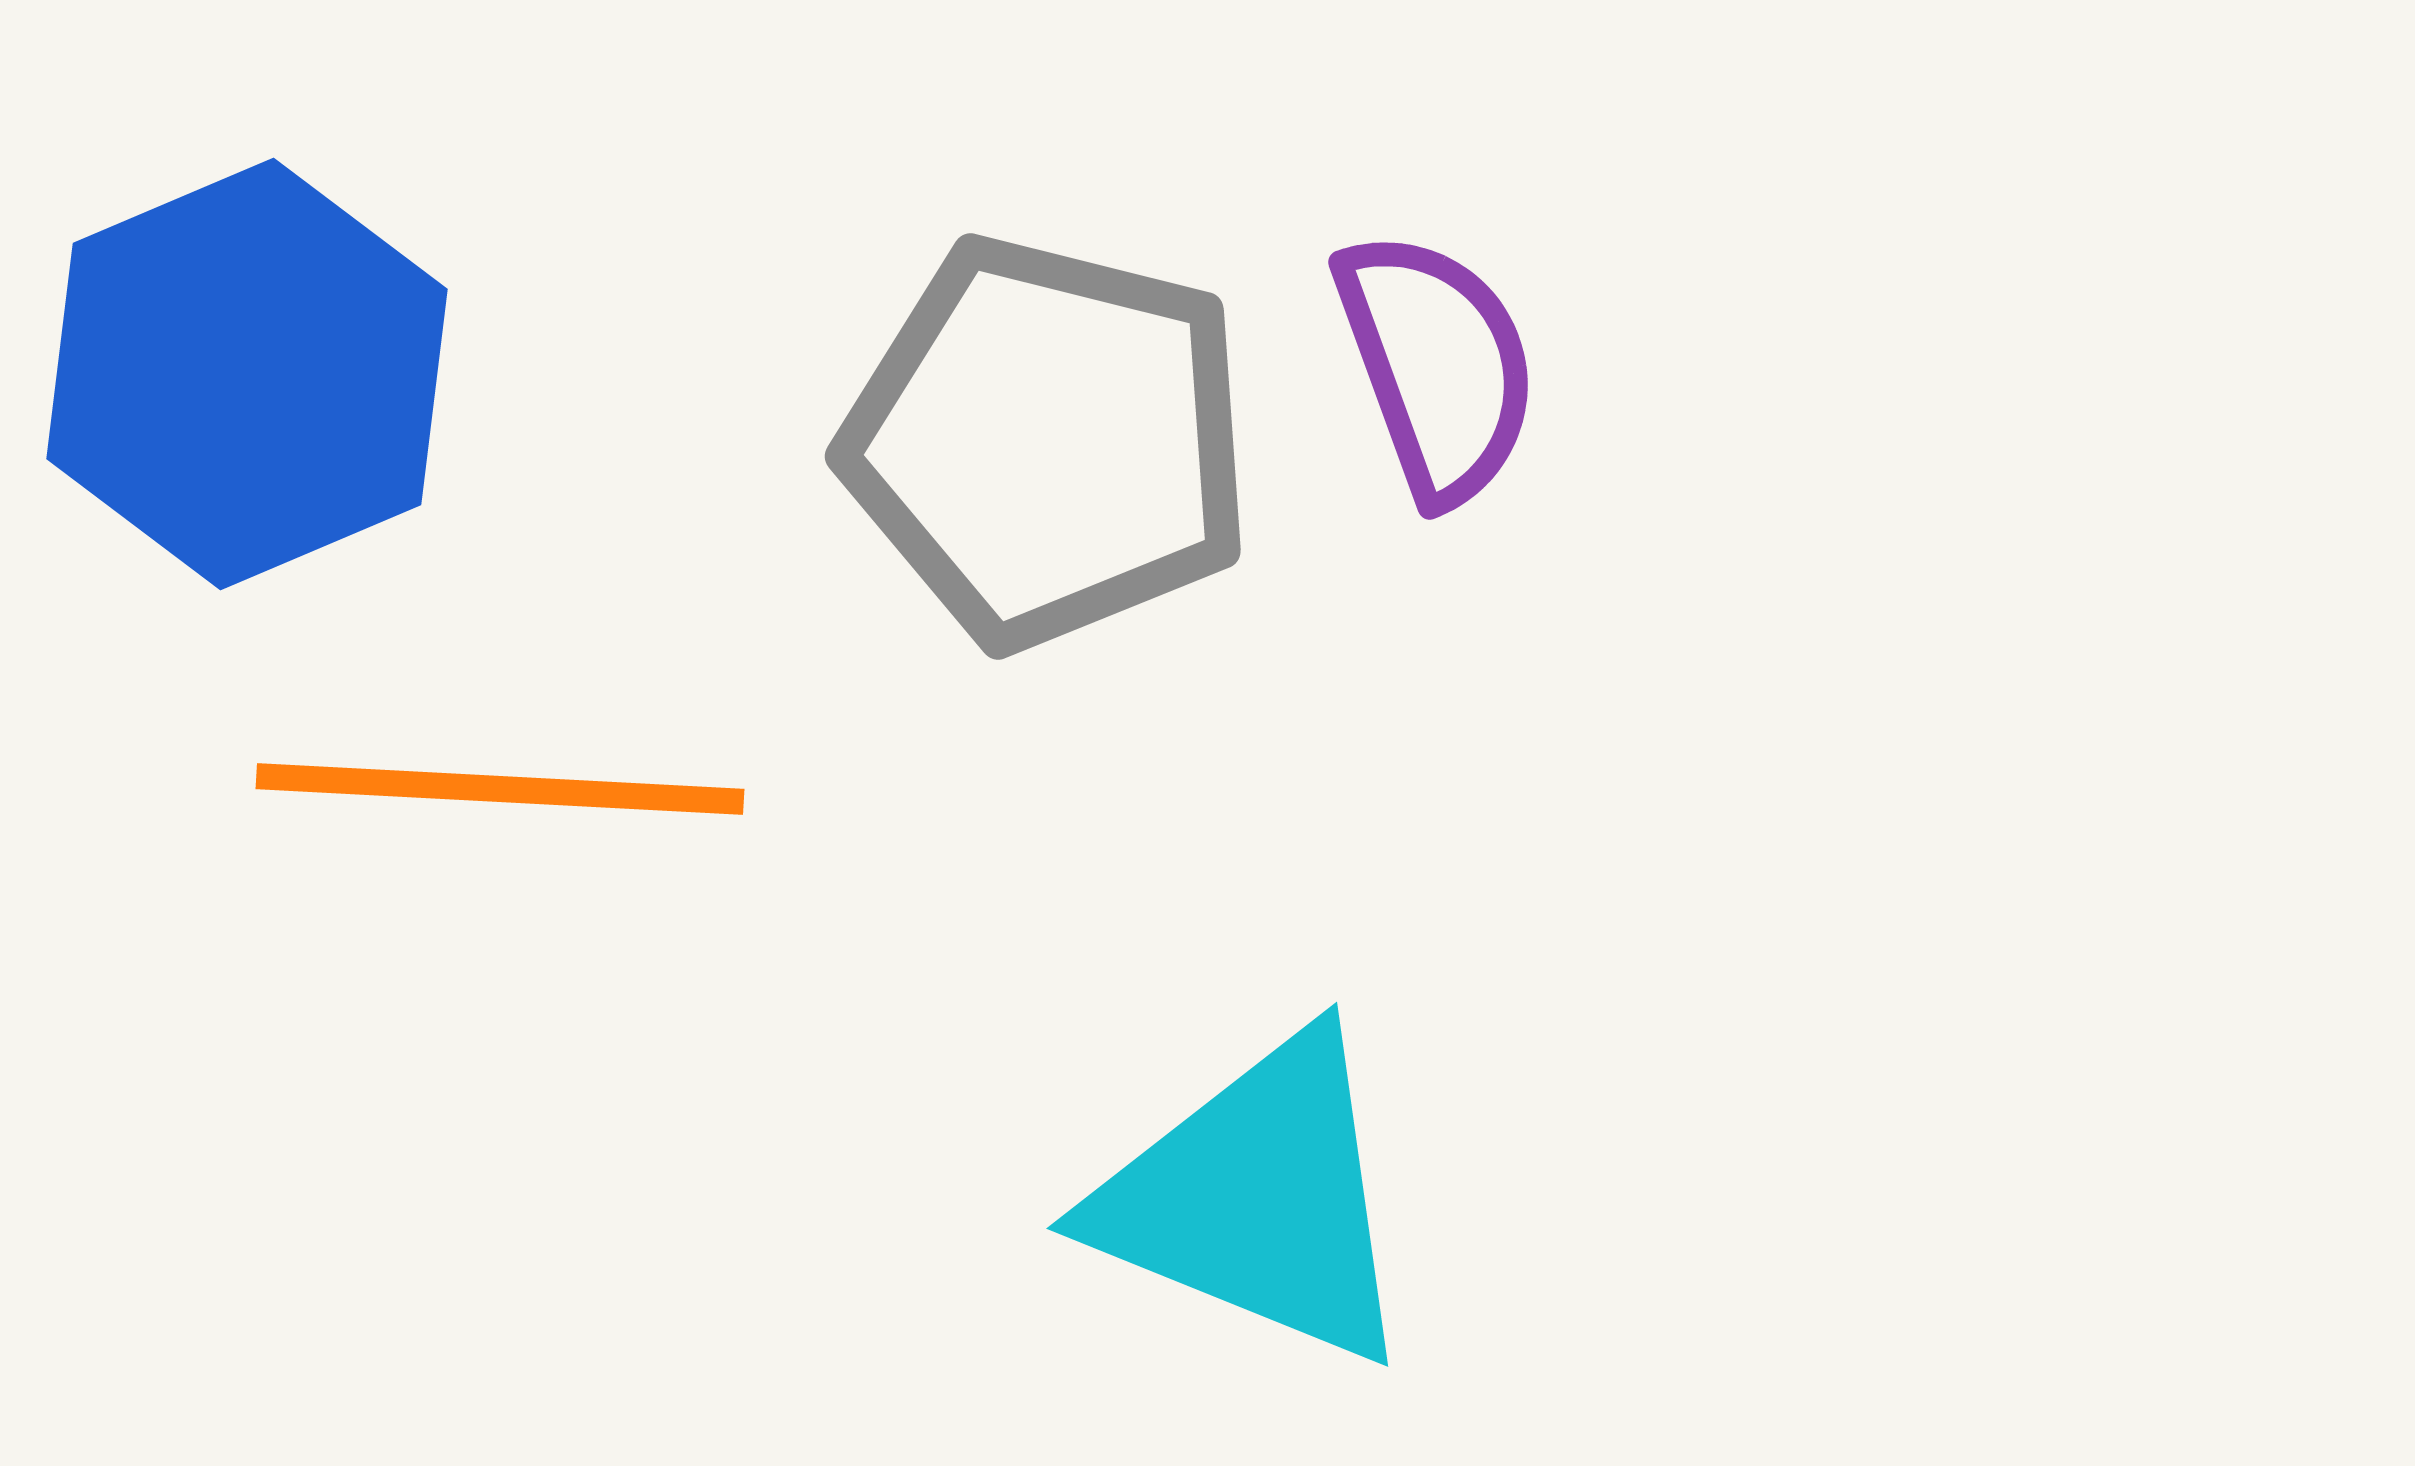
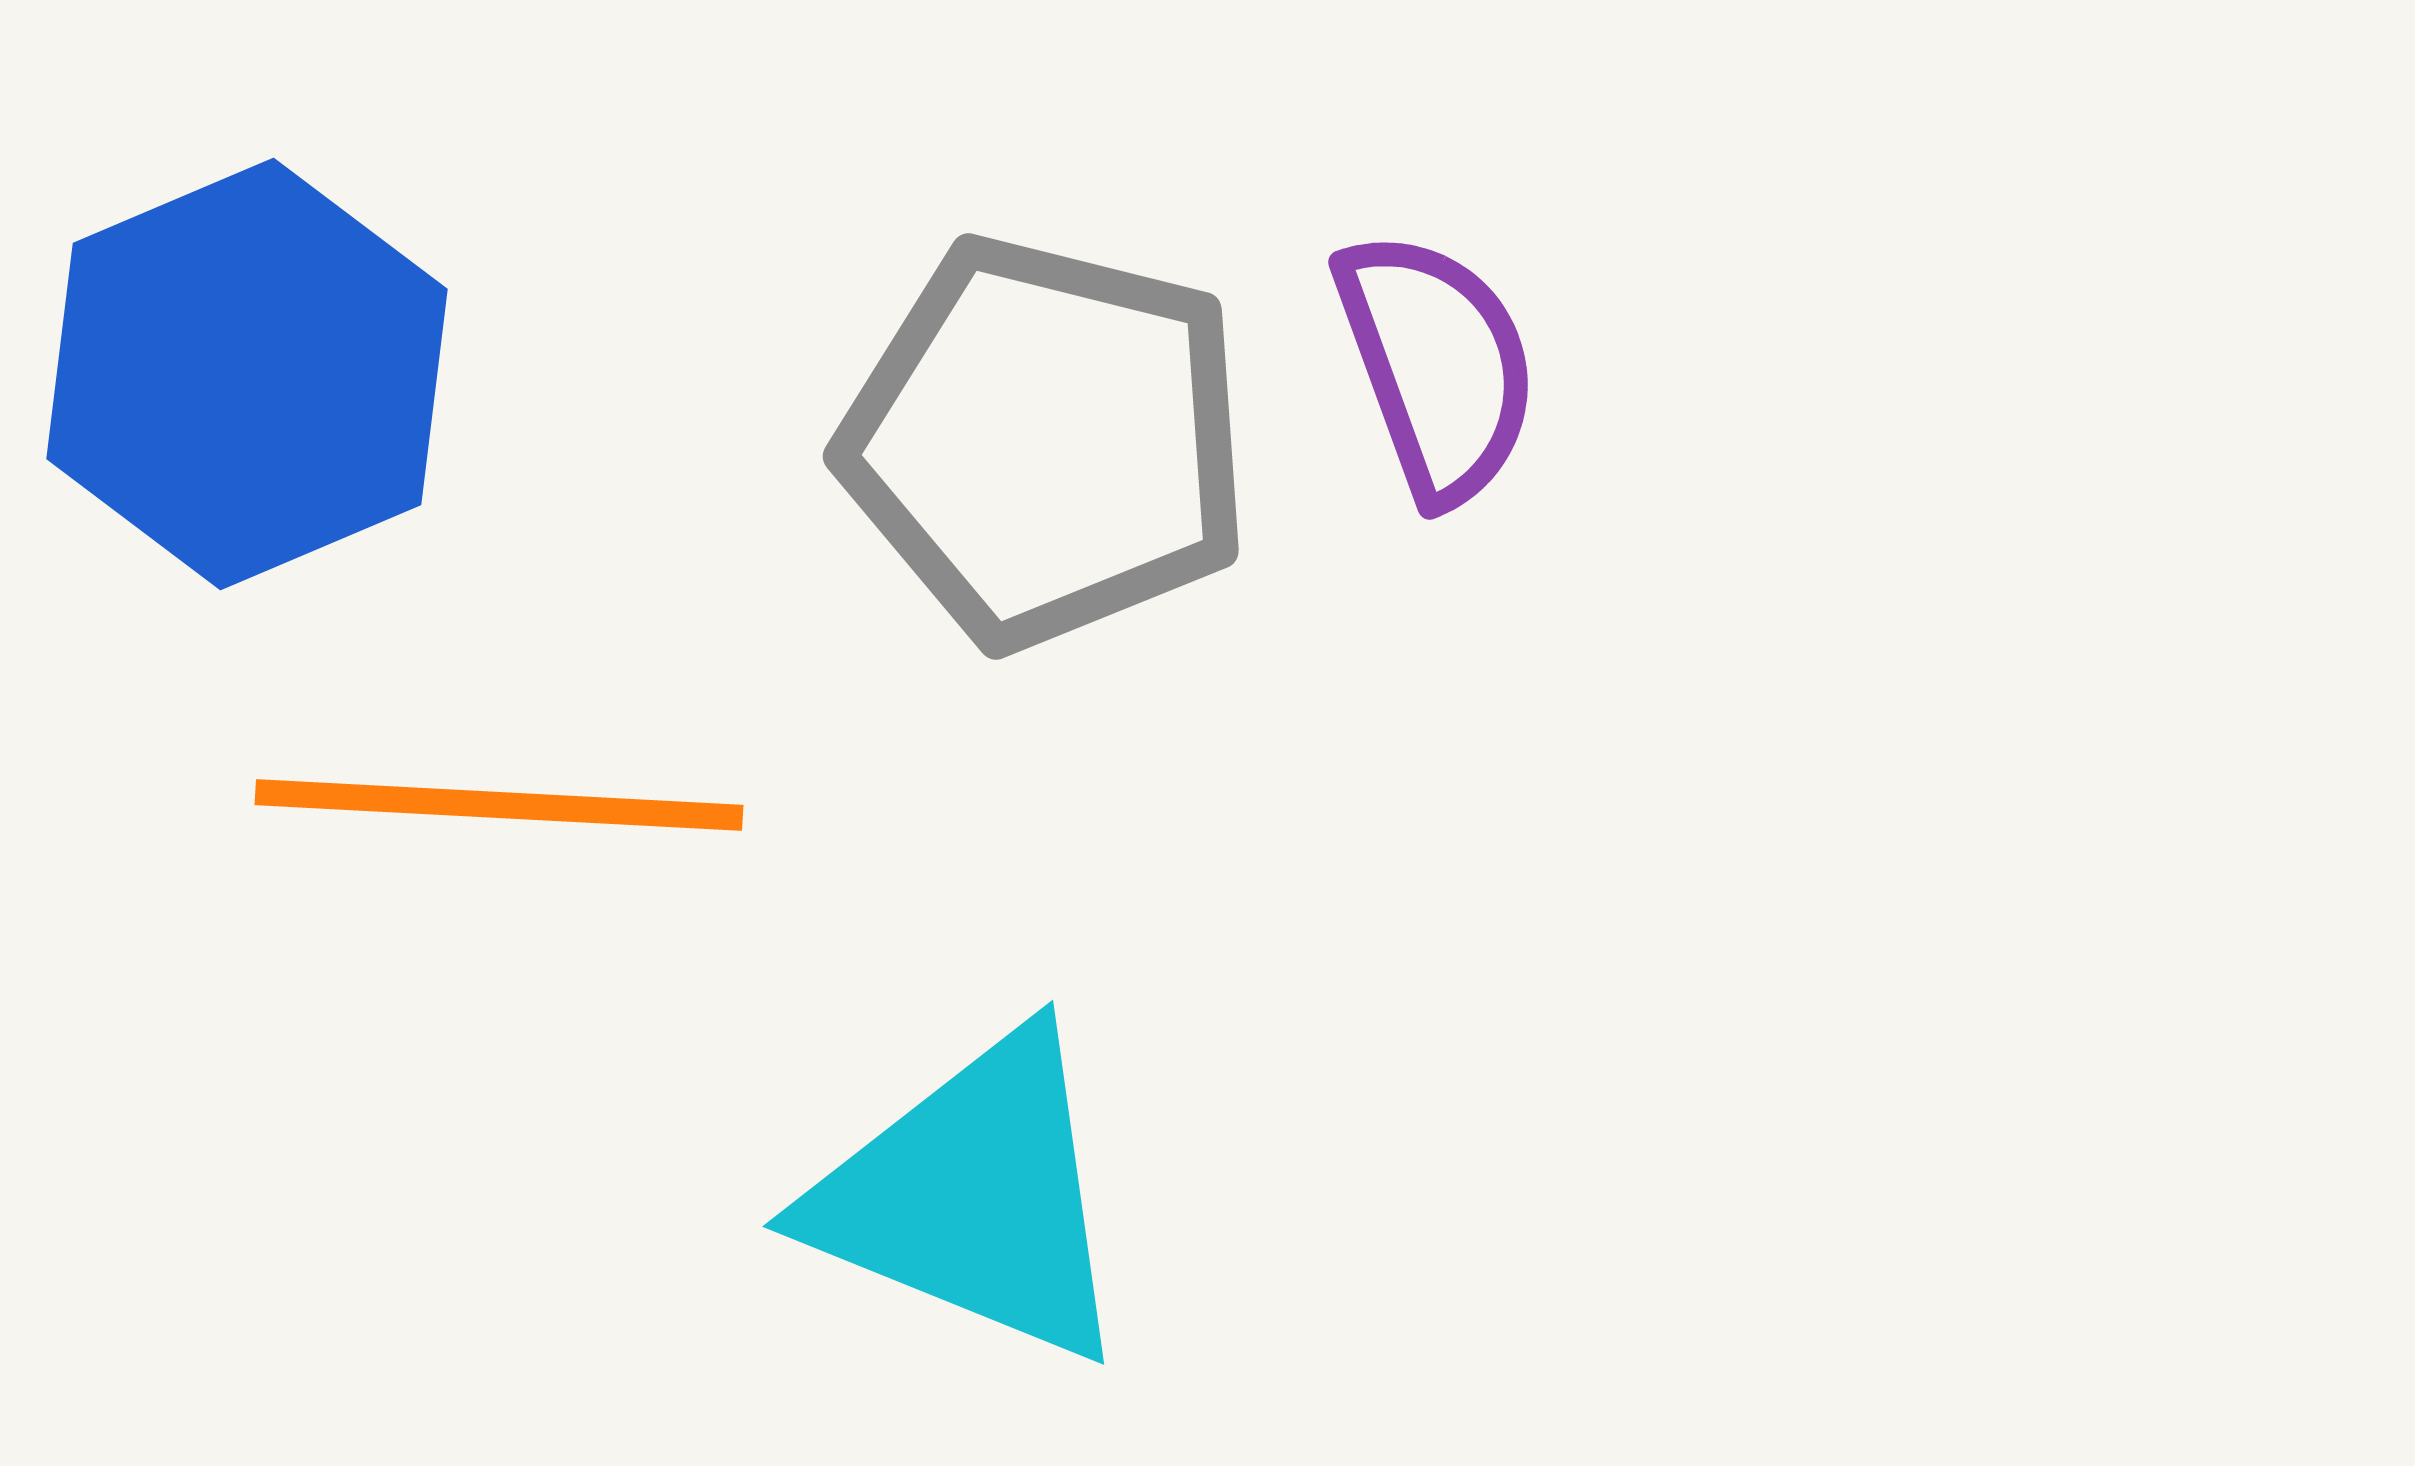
gray pentagon: moved 2 px left
orange line: moved 1 px left, 16 px down
cyan triangle: moved 284 px left, 2 px up
